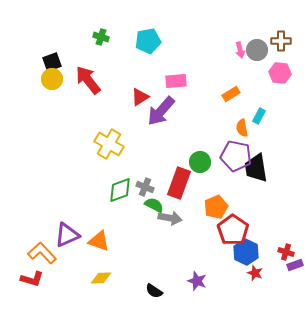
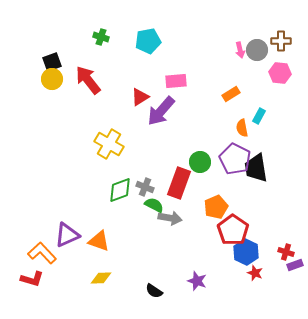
purple pentagon: moved 1 px left, 3 px down; rotated 16 degrees clockwise
